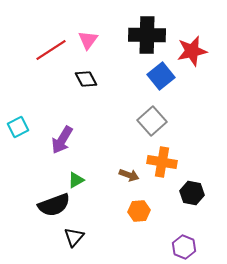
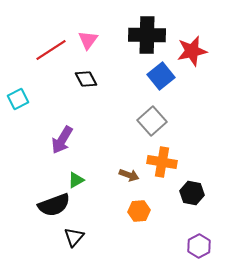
cyan square: moved 28 px up
purple hexagon: moved 15 px right, 1 px up; rotated 10 degrees clockwise
